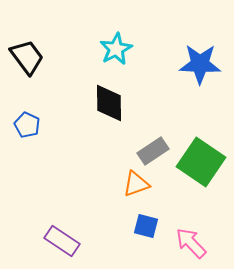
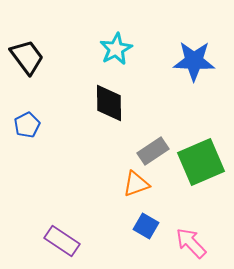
blue star: moved 6 px left, 3 px up
blue pentagon: rotated 20 degrees clockwise
green square: rotated 33 degrees clockwise
blue square: rotated 15 degrees clockwise
